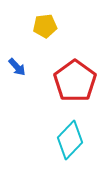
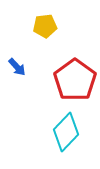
red pentagon: moved 1 px up
cyan diamond: moved 4 px left, 8 px up
